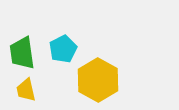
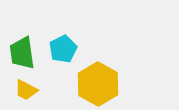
yellow hexagon: moved 4 px down
yellow trapezoid: rotated 50 degrees counterclockwise
